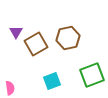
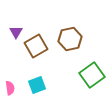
brown hexagon: moved 2 px right, 1 px down
brown square: moved 2 px down
green square: rotated 15 degrees counterclockwise
cyan square: moved 15 px left, 4 px down
